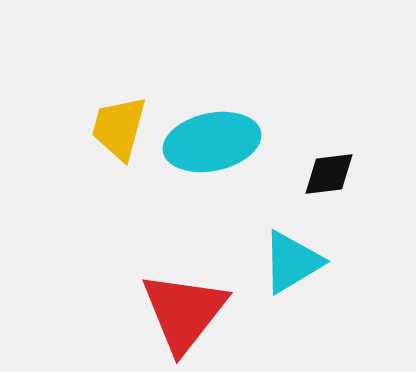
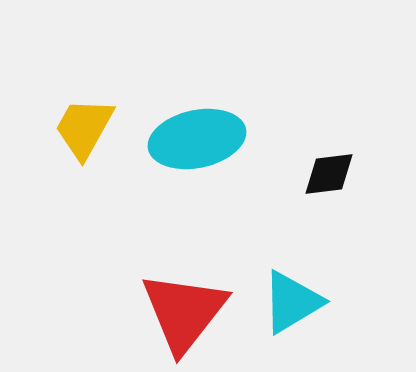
yellow trapezoid: moved 35 px left; rotated 14 degrees clockwise
cyan ellipse: moved 15 px left, 3 px up
cyan triangle: moved 40 px down
